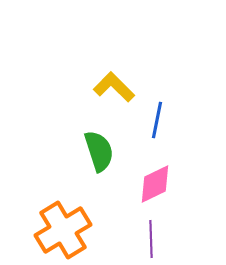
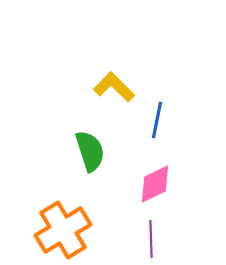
green semicircle: moved 9 px left
